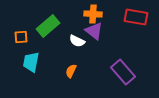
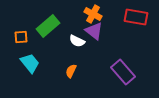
orange cross: rotated 24 degrees clockwise
cyan trapezoid: moved 1 px left, 1 px down; rotated 130 degrees clockwise
